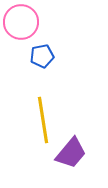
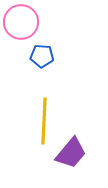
blue pentagon: rotated 15 degrees clockwise
yellow line: moved 1 px right, 1 px down; rotated 12 degrees clockwise
